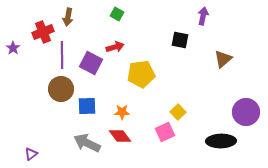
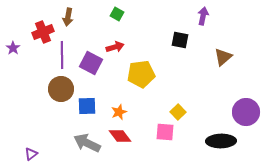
brown triangle: moved 2 px up
orange star: moved 3 px left; rotated 21 degrees counterclockwise
pink square: rotated 30 degrees clockwise
